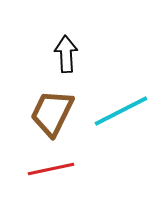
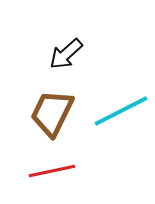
black arrow: rotated 129 degrees counterclockwise
red line: moved 1 px right, 2 px down
